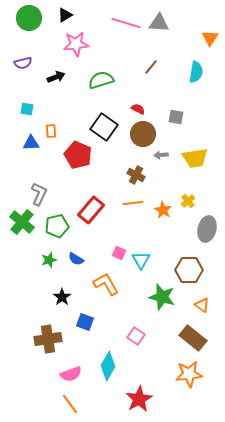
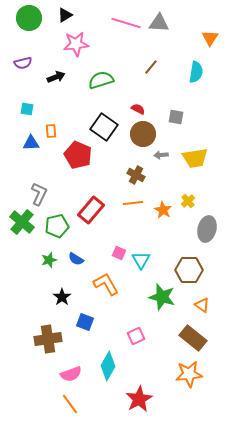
pink square at (136, 336): rotated 30 degrees clockwise
